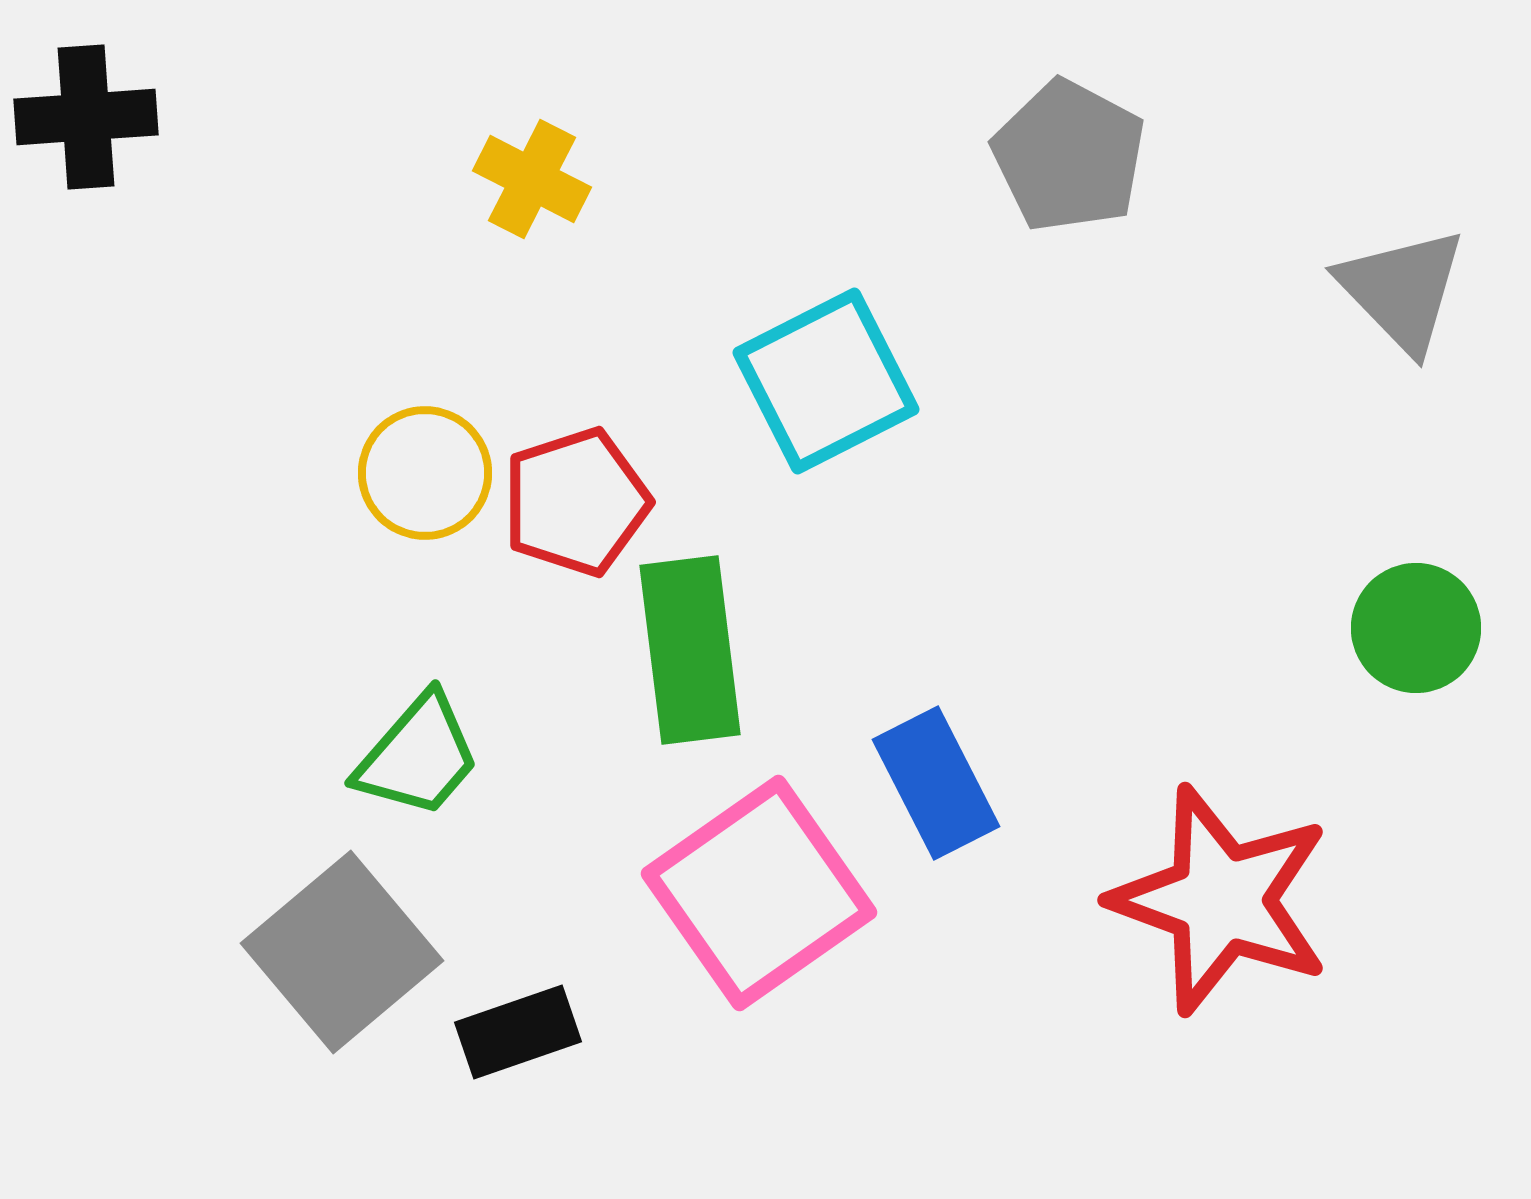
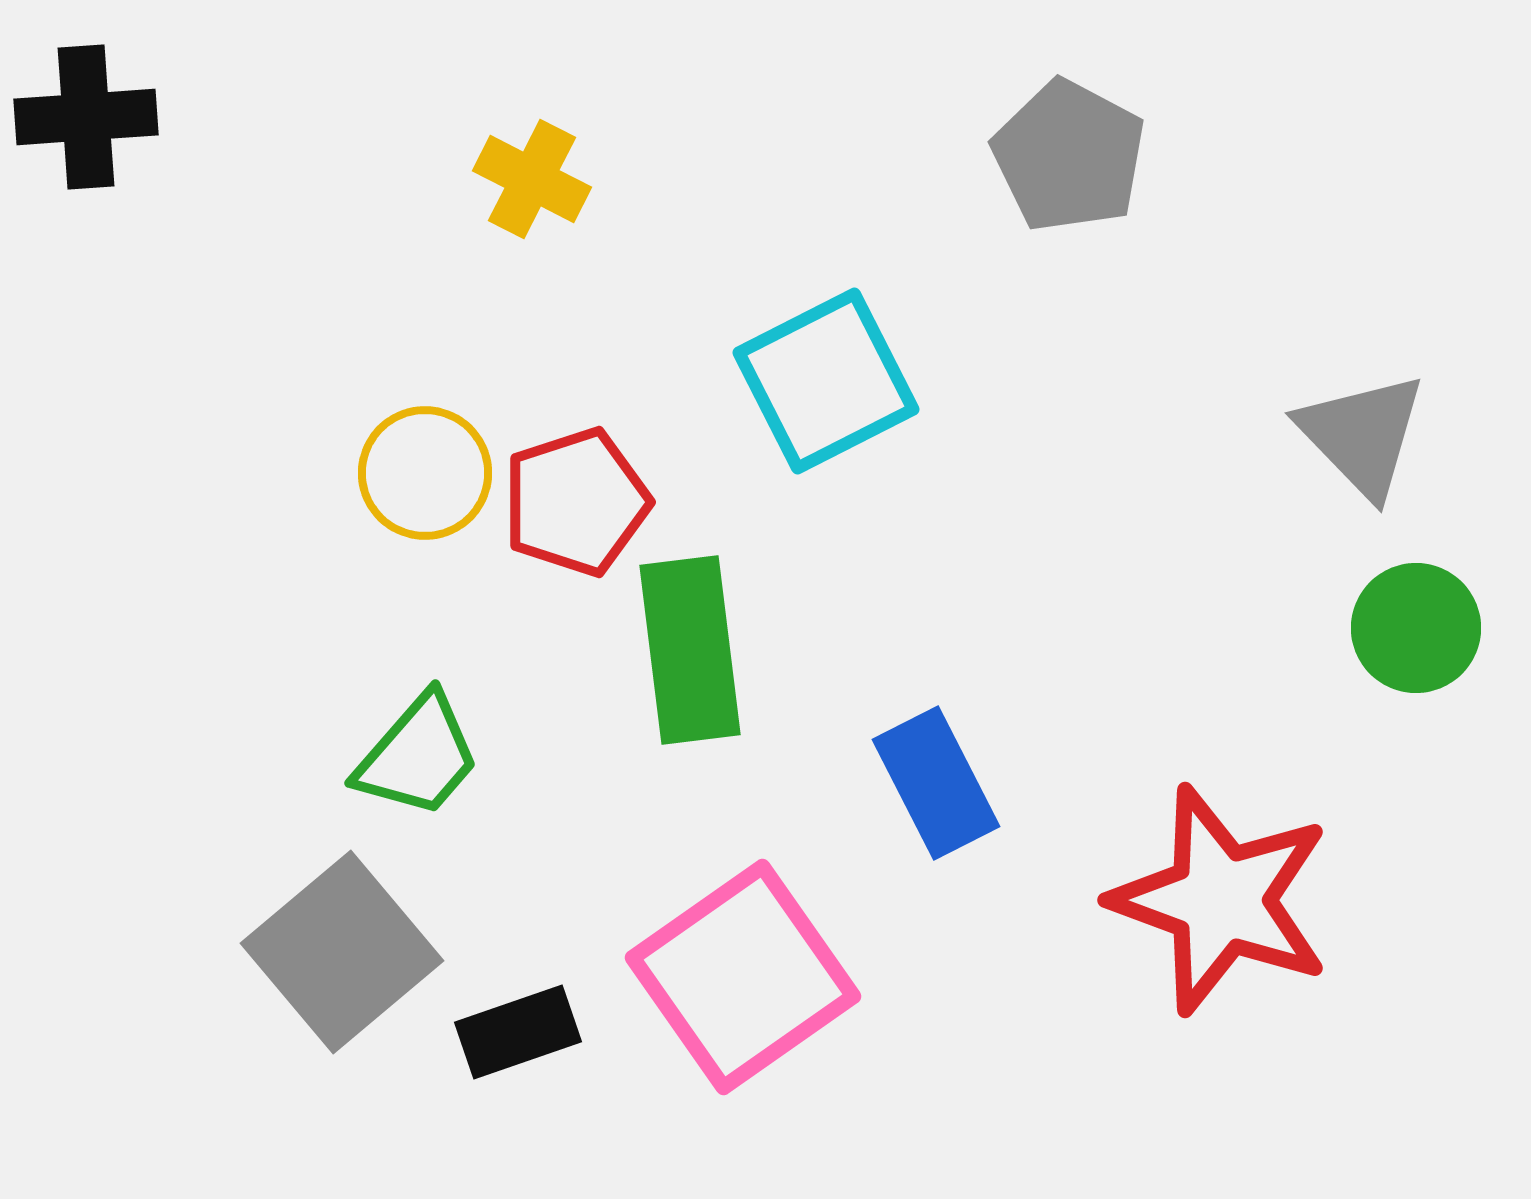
gray triangle: moved 40 px left, 145 px down
pink square: moved 16 px left, 84 px down
